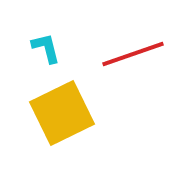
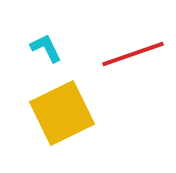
cyan L-shape: rotated 12 degrees counterclockwise
